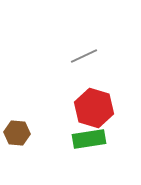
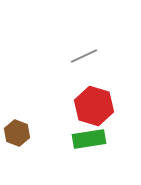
red hexagon: moved 2 px up
brown hexagon: rotated 15 degrees clockwise
